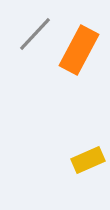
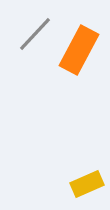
yellow rectangle: moved 1 px left, 24 px down
